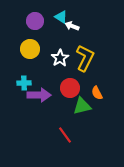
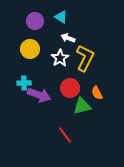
white arrow: moved 4 px left, 12 px down
purple arrow: rotated 20 degrees clockwise
